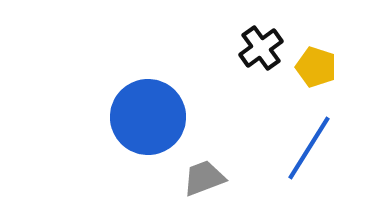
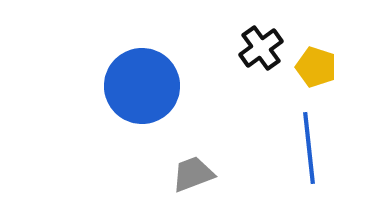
blue circle: moved 6 px left, 31 px up
blue line: rotated 38 degrees counterclockwise
gray trapezoid: moved 11 px left, 4 px up
